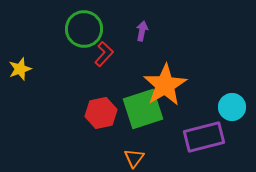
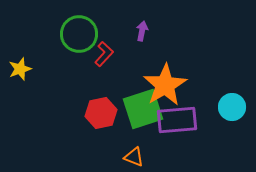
green circle: moved 5 px left, 5 px down
purple rectangle: moved 27 px left, 17 px up; rotated 9 degrees clockwise
orange triangle: moved 1 px up; rotated 45 degrees counterclockwise
